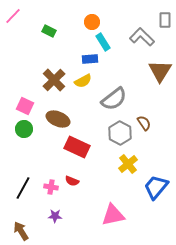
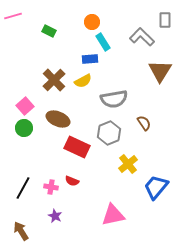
pink line: rotated 30 degrees clockwise
gray semicircle: rotated 28 degrees clockwise
pink square: rotated 24 degrees clockwise
green circle: moved 1 px up
gray hexagon: moved 11 px left; rotated 10 degrees clockwise
purple star: rotated 24 degrees clockwise
